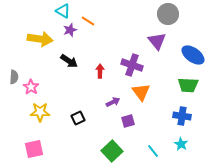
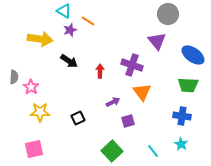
cyan triangle: moved 1 px right
orange triangle: moved 1 px right
